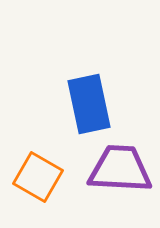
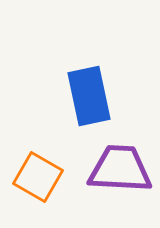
blue rectangle: moved 8 px up
